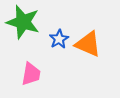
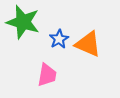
pink trapezoid: moved 16 px right, 1 px down
